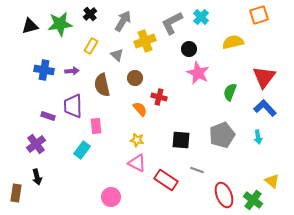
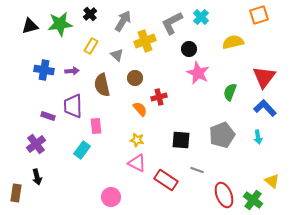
red cross: rotated 28 degrees counterclockwise
